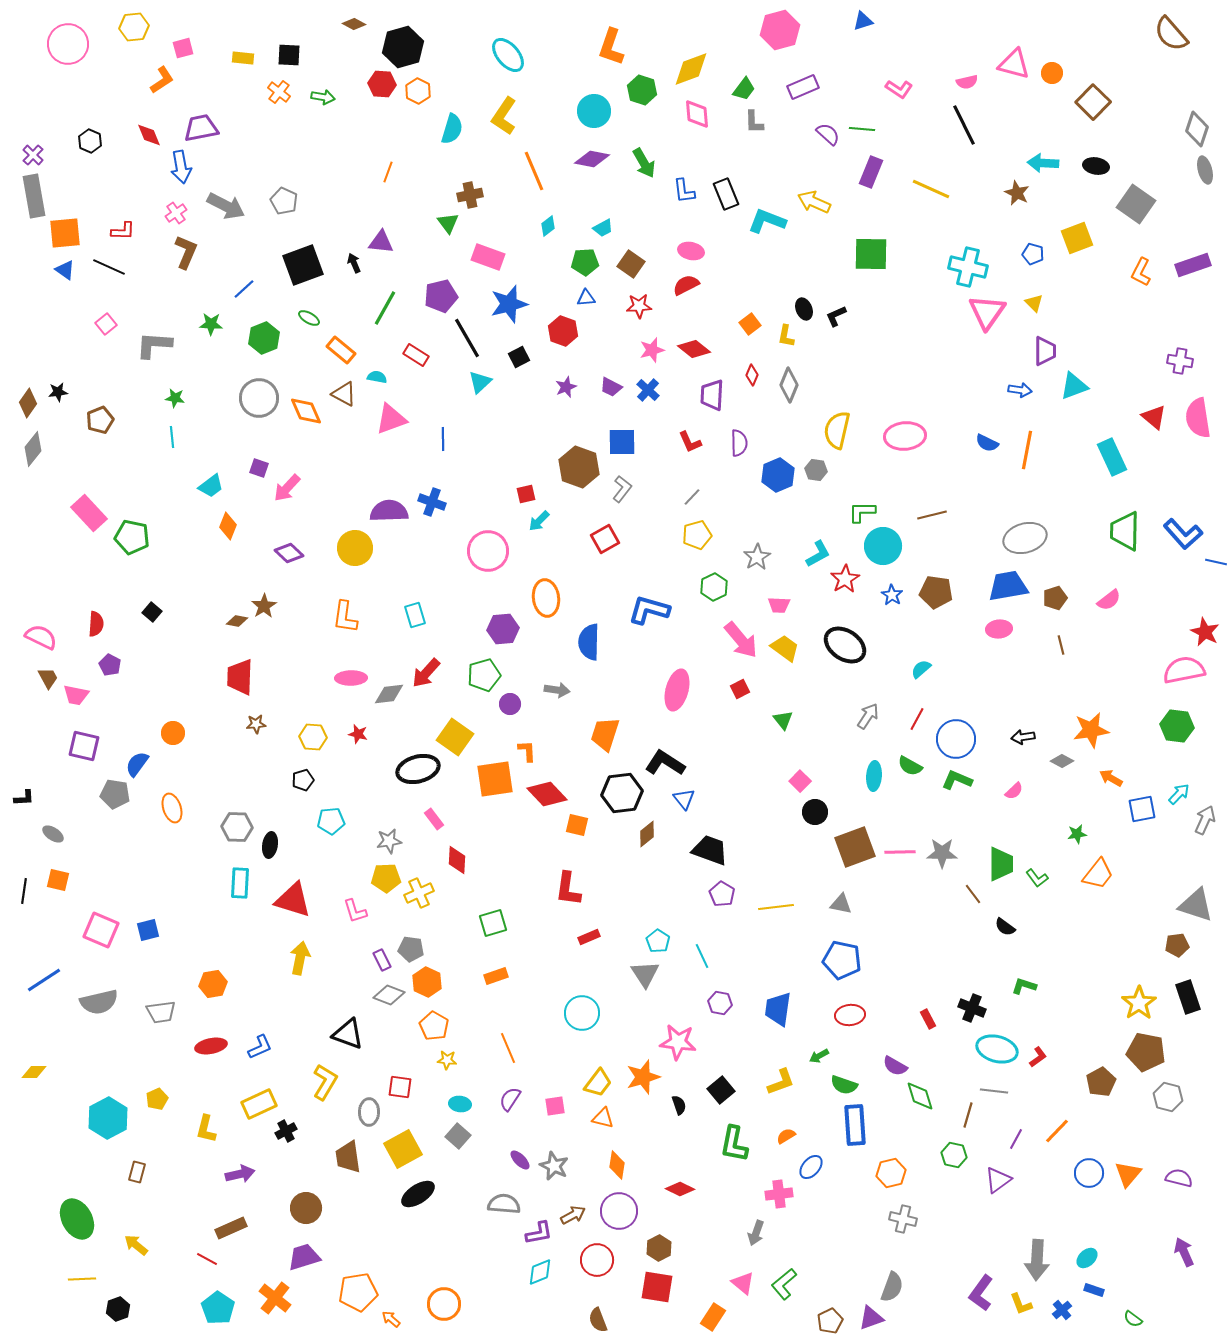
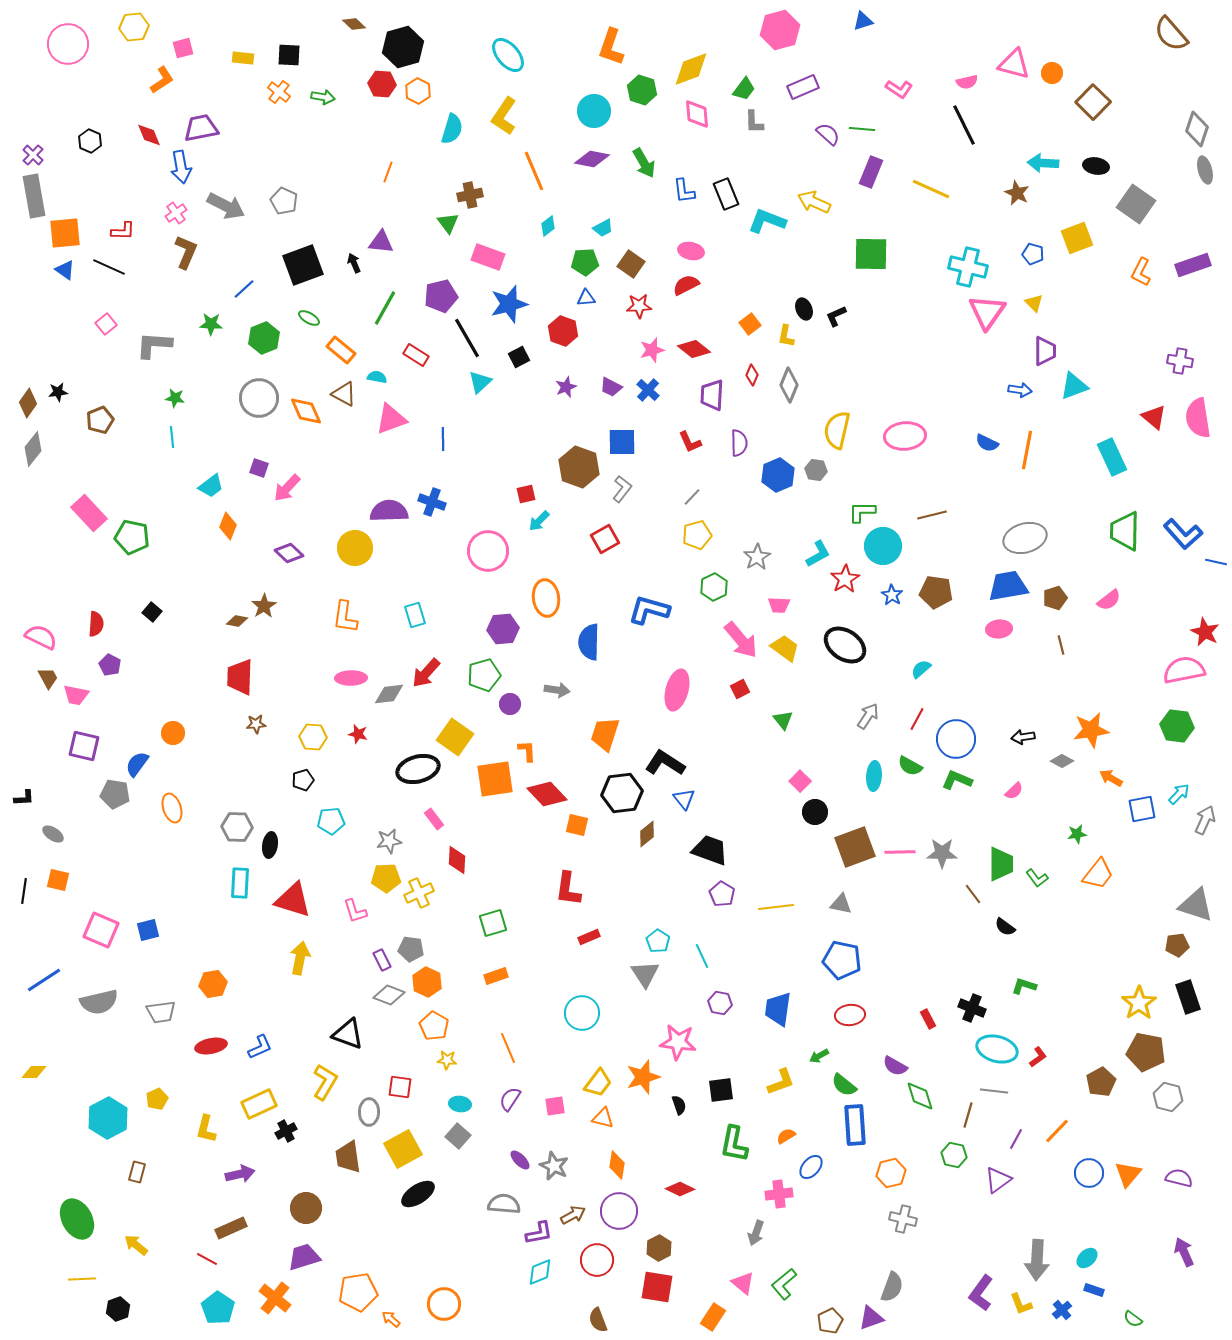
brown diamond at (354, 24): rotated 15 degrees clockwise
green semicircle at (844, 1085): rotated 20 degrees clockwise
black square at (721, 1090): rotated 32 degrees clockwise
